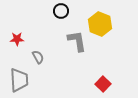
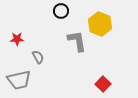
gray trapezoid: rotated 80 degrees clockwise
